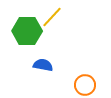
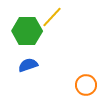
blue semicircle: moved 15 px left; rotated 30 degrees counterclockwise
orange circle: moved 1 px right
